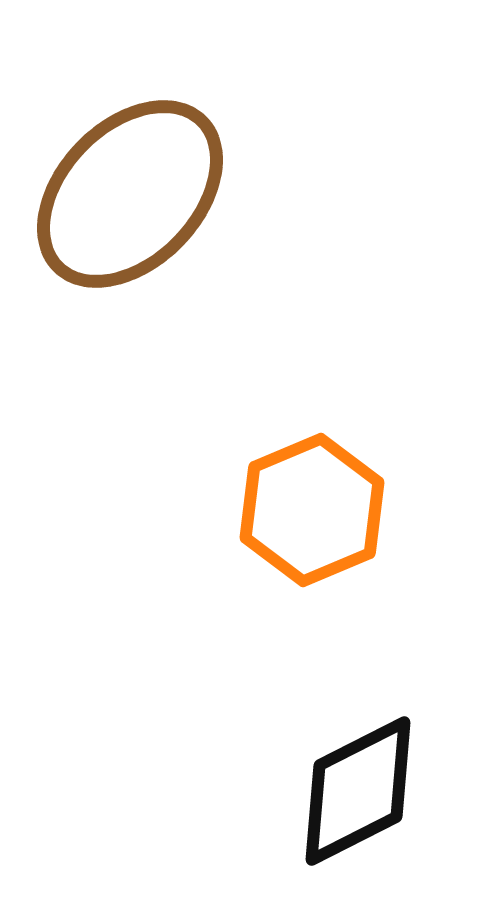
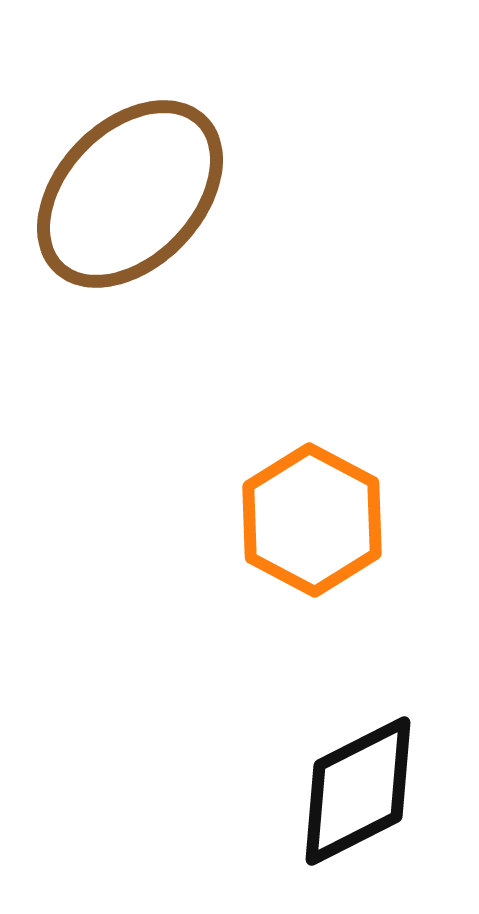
orange hexagon: moved 10 px down; rotated 9 degrees counterclockwise
